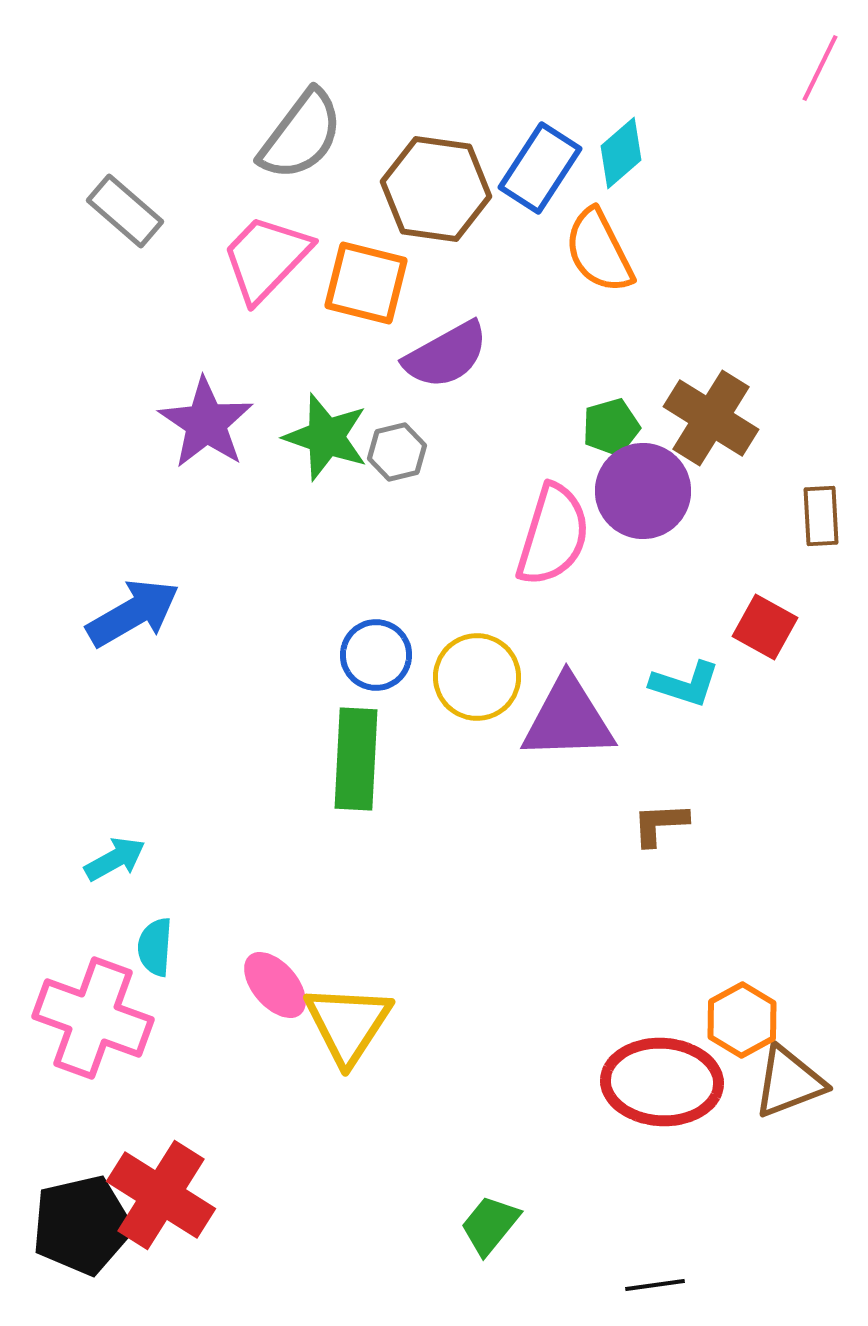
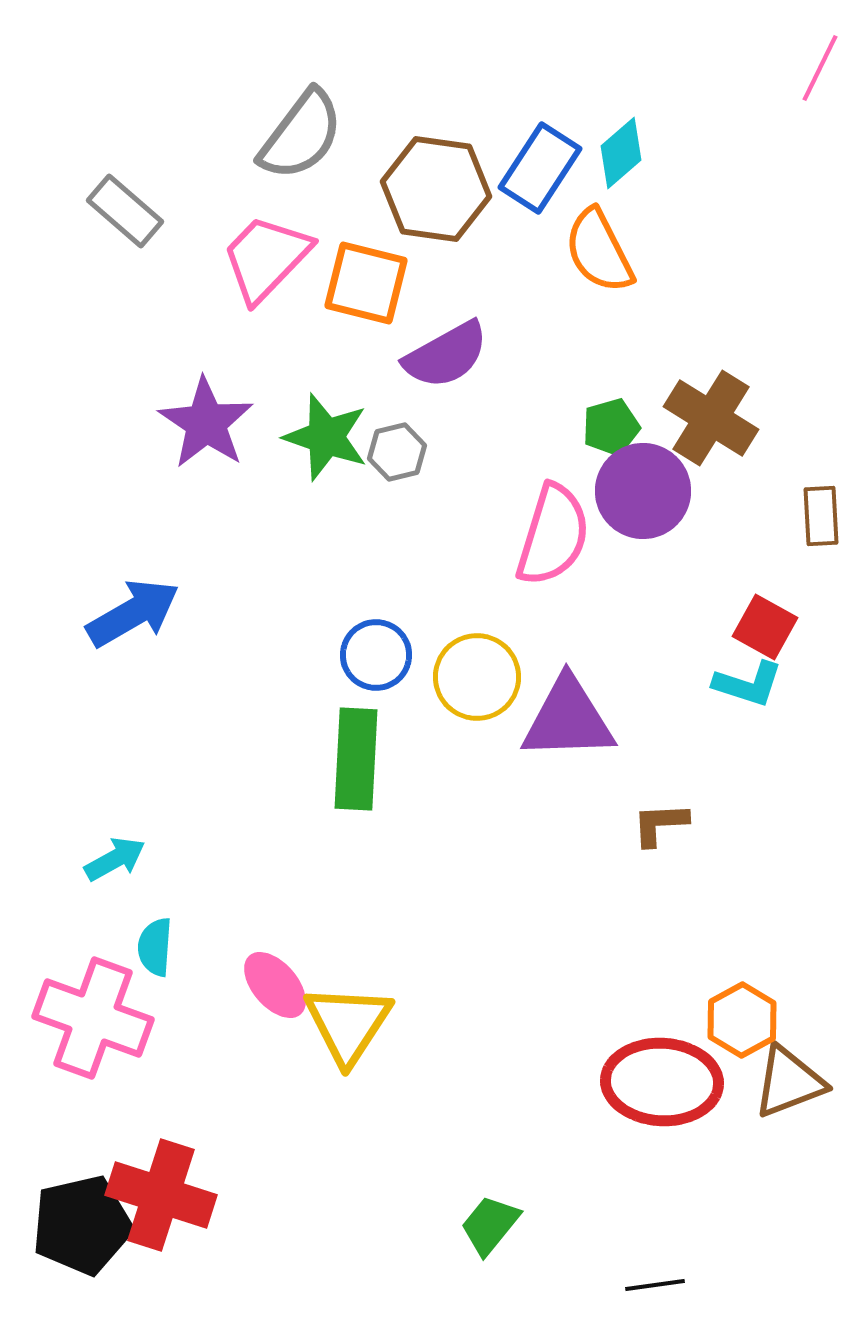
cyan L-shape: moved 63 px right
red cross: rotated 14 degrees counterclockwise
